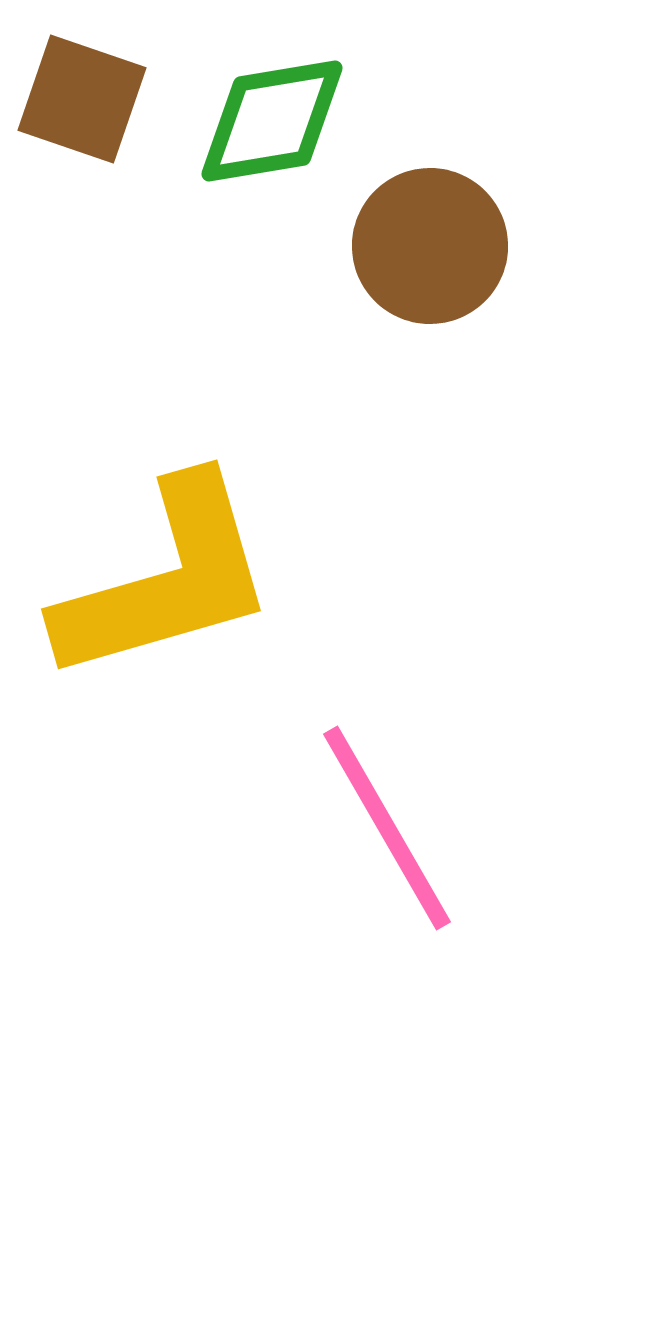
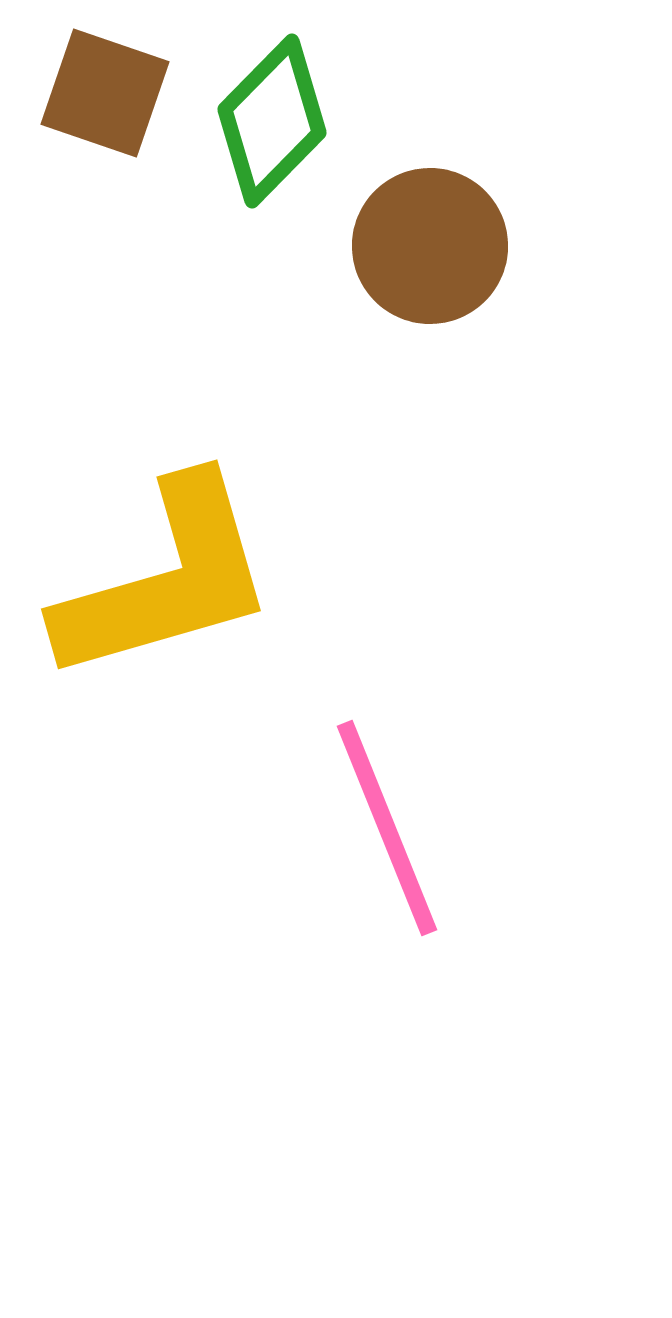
brown square: moved 23 px right, 6 px up
green diamond: rotated 36 degrees counterclockwise
pink line: rotated 8 degrees clockwise
